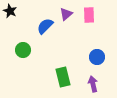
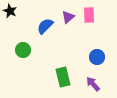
purple triangle: moved 2 px right, 3 px down
purple arrow: rotated 28 degrees counterclockwise
